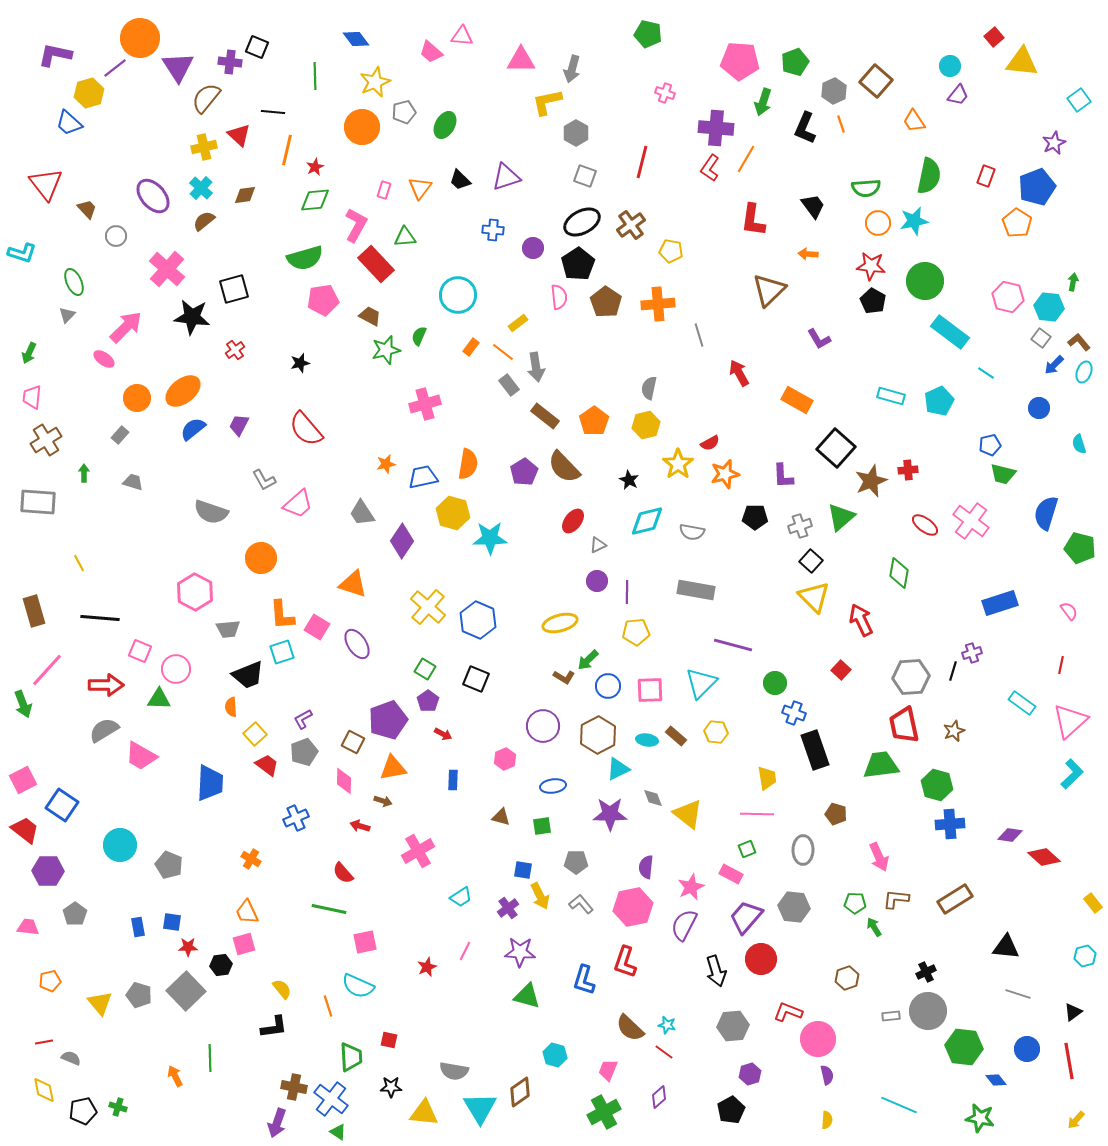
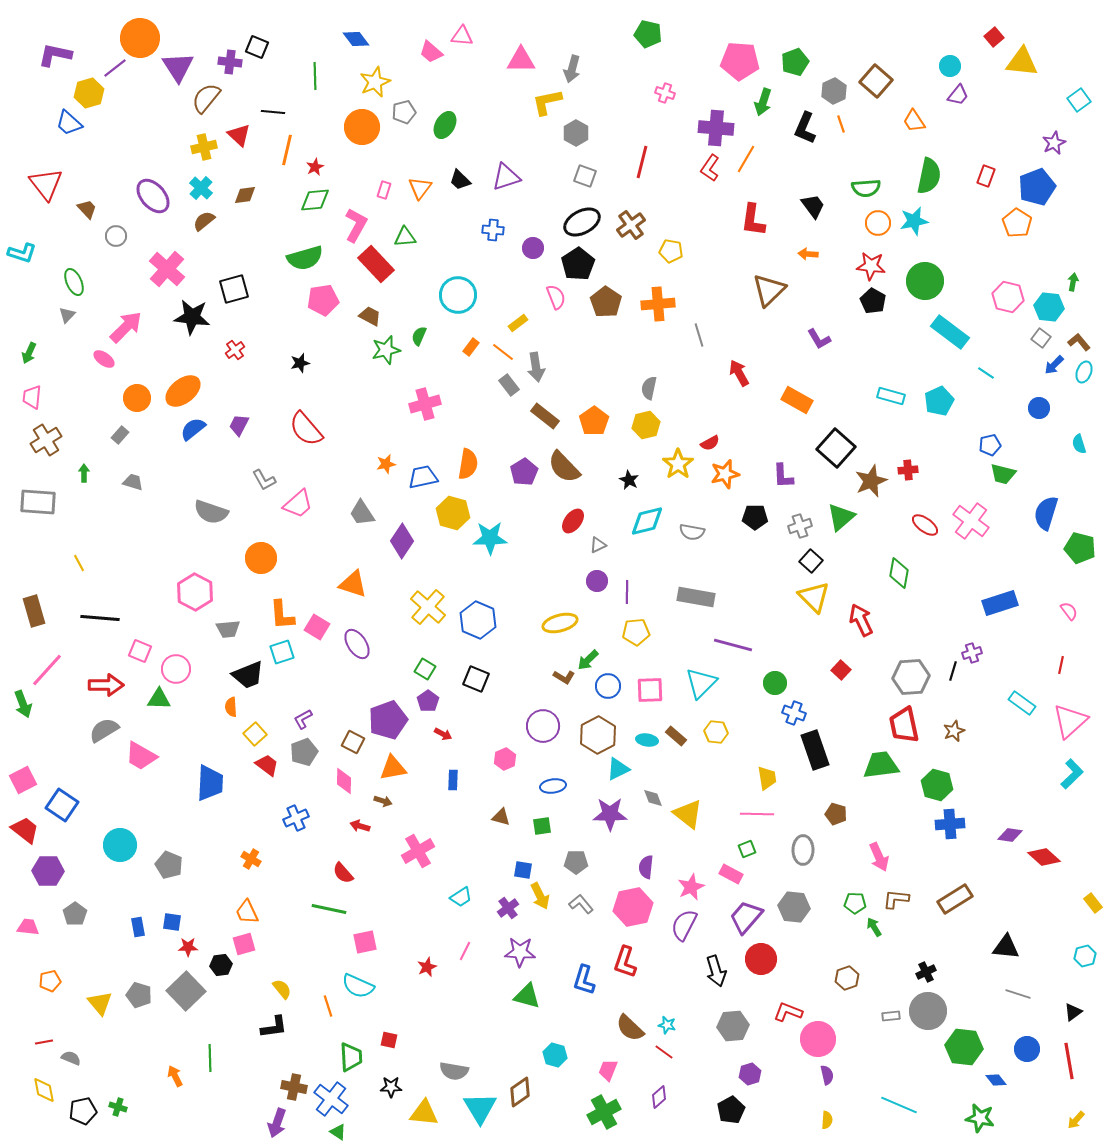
pink semicircle at (559, 297): moved 3 px left; rotated 15 degrees counterclockwise
gray rectangle at (696, 590): moved 7 px down
